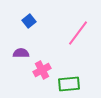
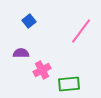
pink line: moved 3 px right, 2 px up
